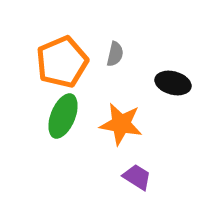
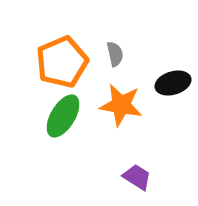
gray semicircle: rotated 25 degrees counterclockwise
black ellipse: rotated 32 degrees counterclockwise
green ellipse: rotated 9 degrees clockwise
orange star: moved 19 px up
